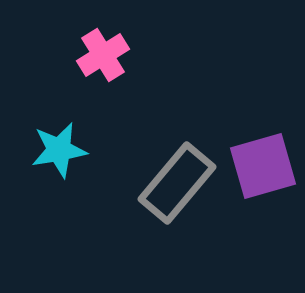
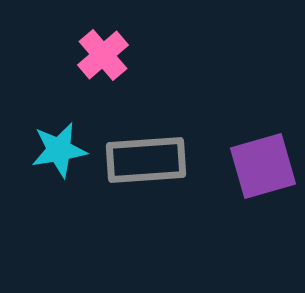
pink cross: rotated 9 degrees counterclockwise
gray rectangle: moved 31 px left, 23 px up; rotated 46 degrees clockwise
